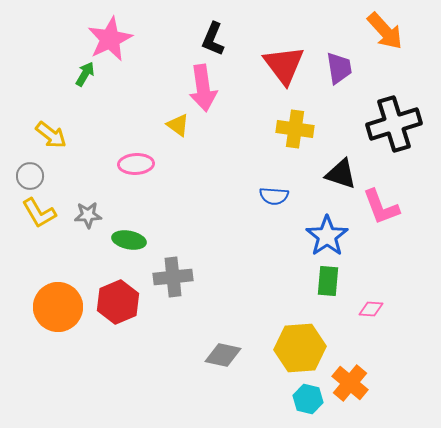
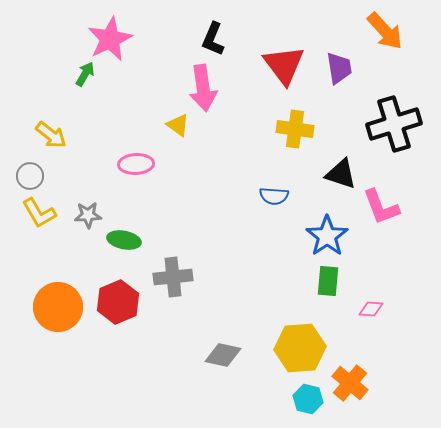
green ellipse: moved 5 px left
